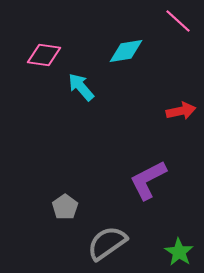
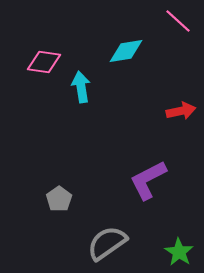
pink diamond: moved 7 px down
cyan arrow: rotated 32 degrees clockwise
gray pentagon: moved 6 px left, 8 px up
